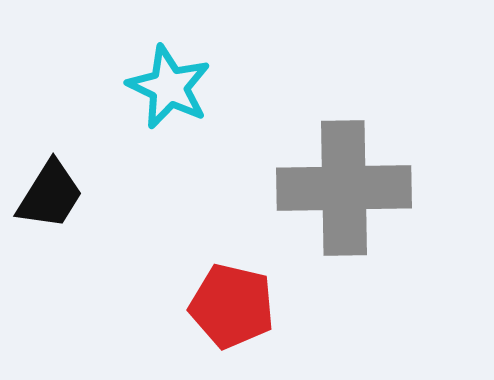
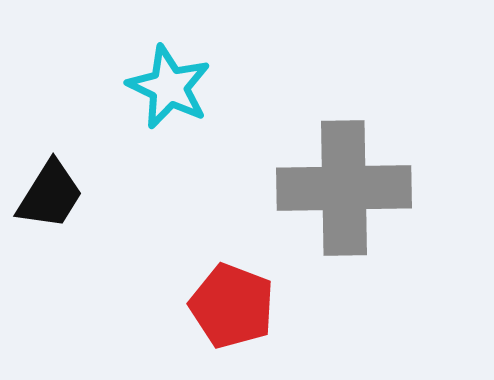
red pentagon: rotated 8 degrees clockwise
